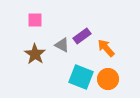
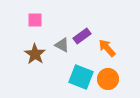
orange arrow: moved 1 px right
